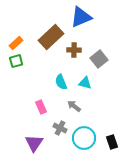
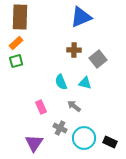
brown rectangle: moved 31 px left, 20 px up; rotated 45 degrees counterclockwise
gray square: moved 1 px left
black rectangle: moved 2 px left; rotated 48 degrees counterclockwise
